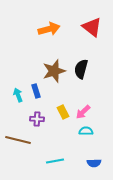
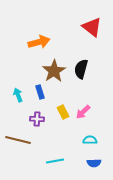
orange arrow: moved 10 px left, 13 px down
brown star: rotated 15 degrees counterclockwise
blue rectangle: moved 4 px right, 1 px down
cyan semicircle: moved 4 px right, 9 px down
